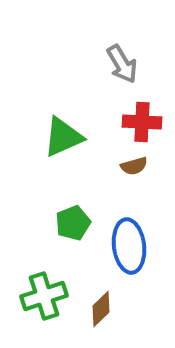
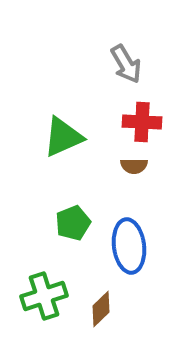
gray arrow: moved 4 px right
brown semicircle: rotated 16 degrees clockwise
